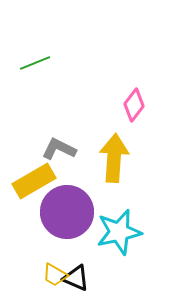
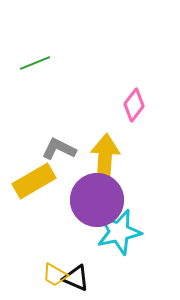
yellow arrow: moved 9 px left
purple circle: moved 30 px right, 12 px up
